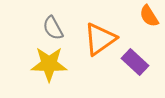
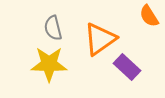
gray semicircle: rotated 15 degrees clockwise
purple rectangle: moved 8 px left, 5 px down
